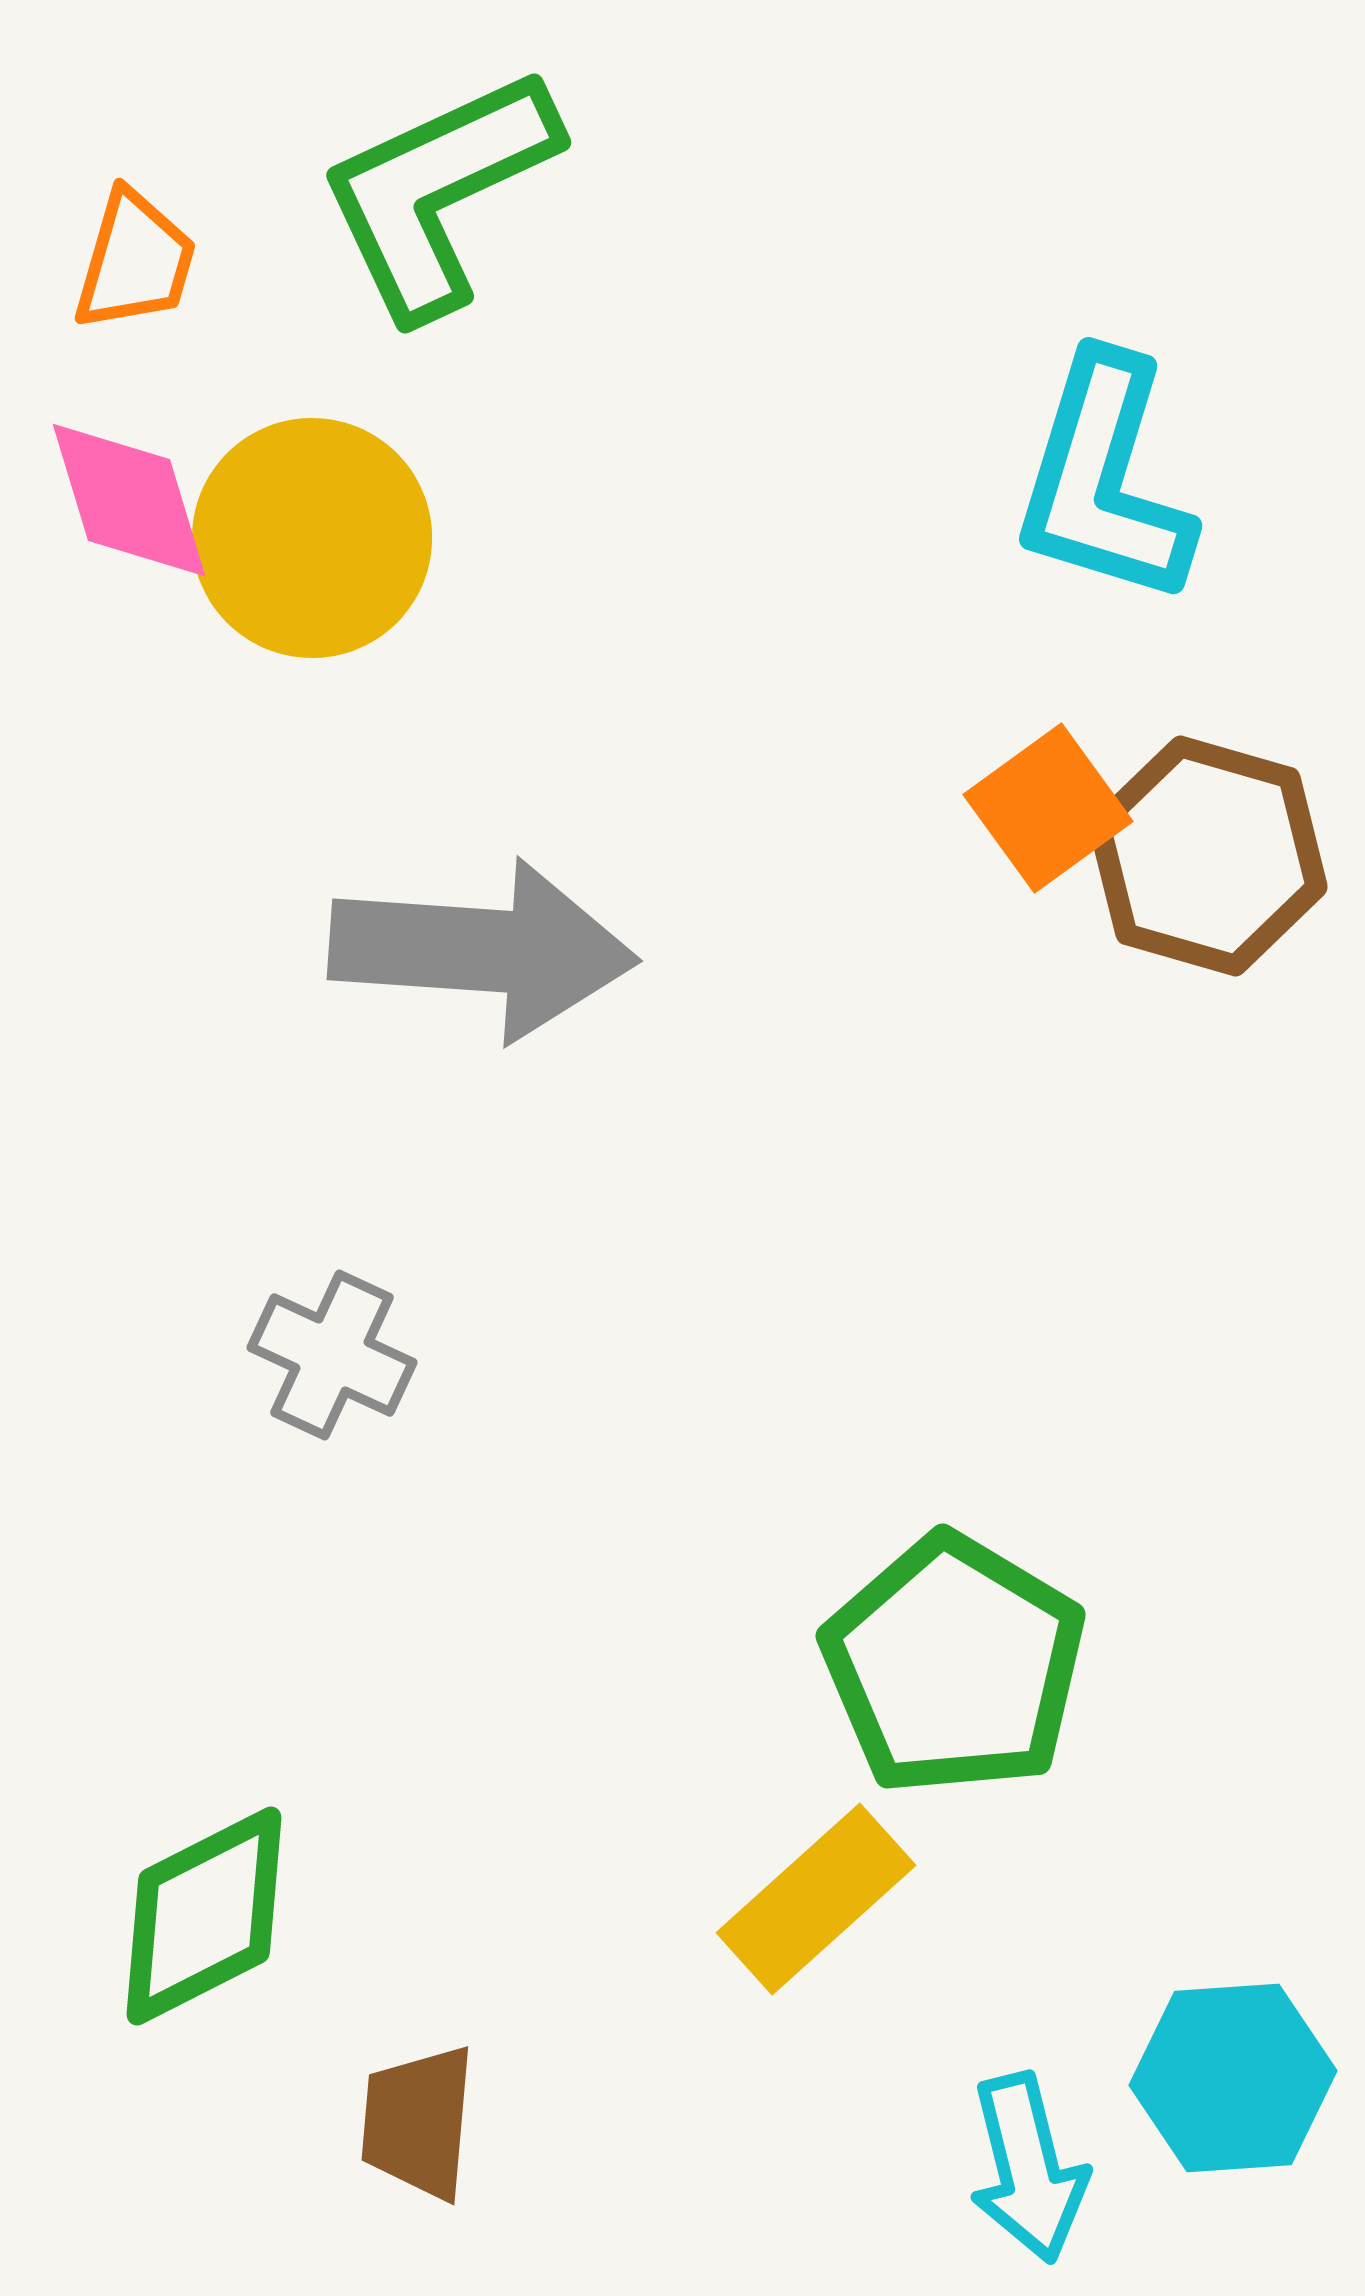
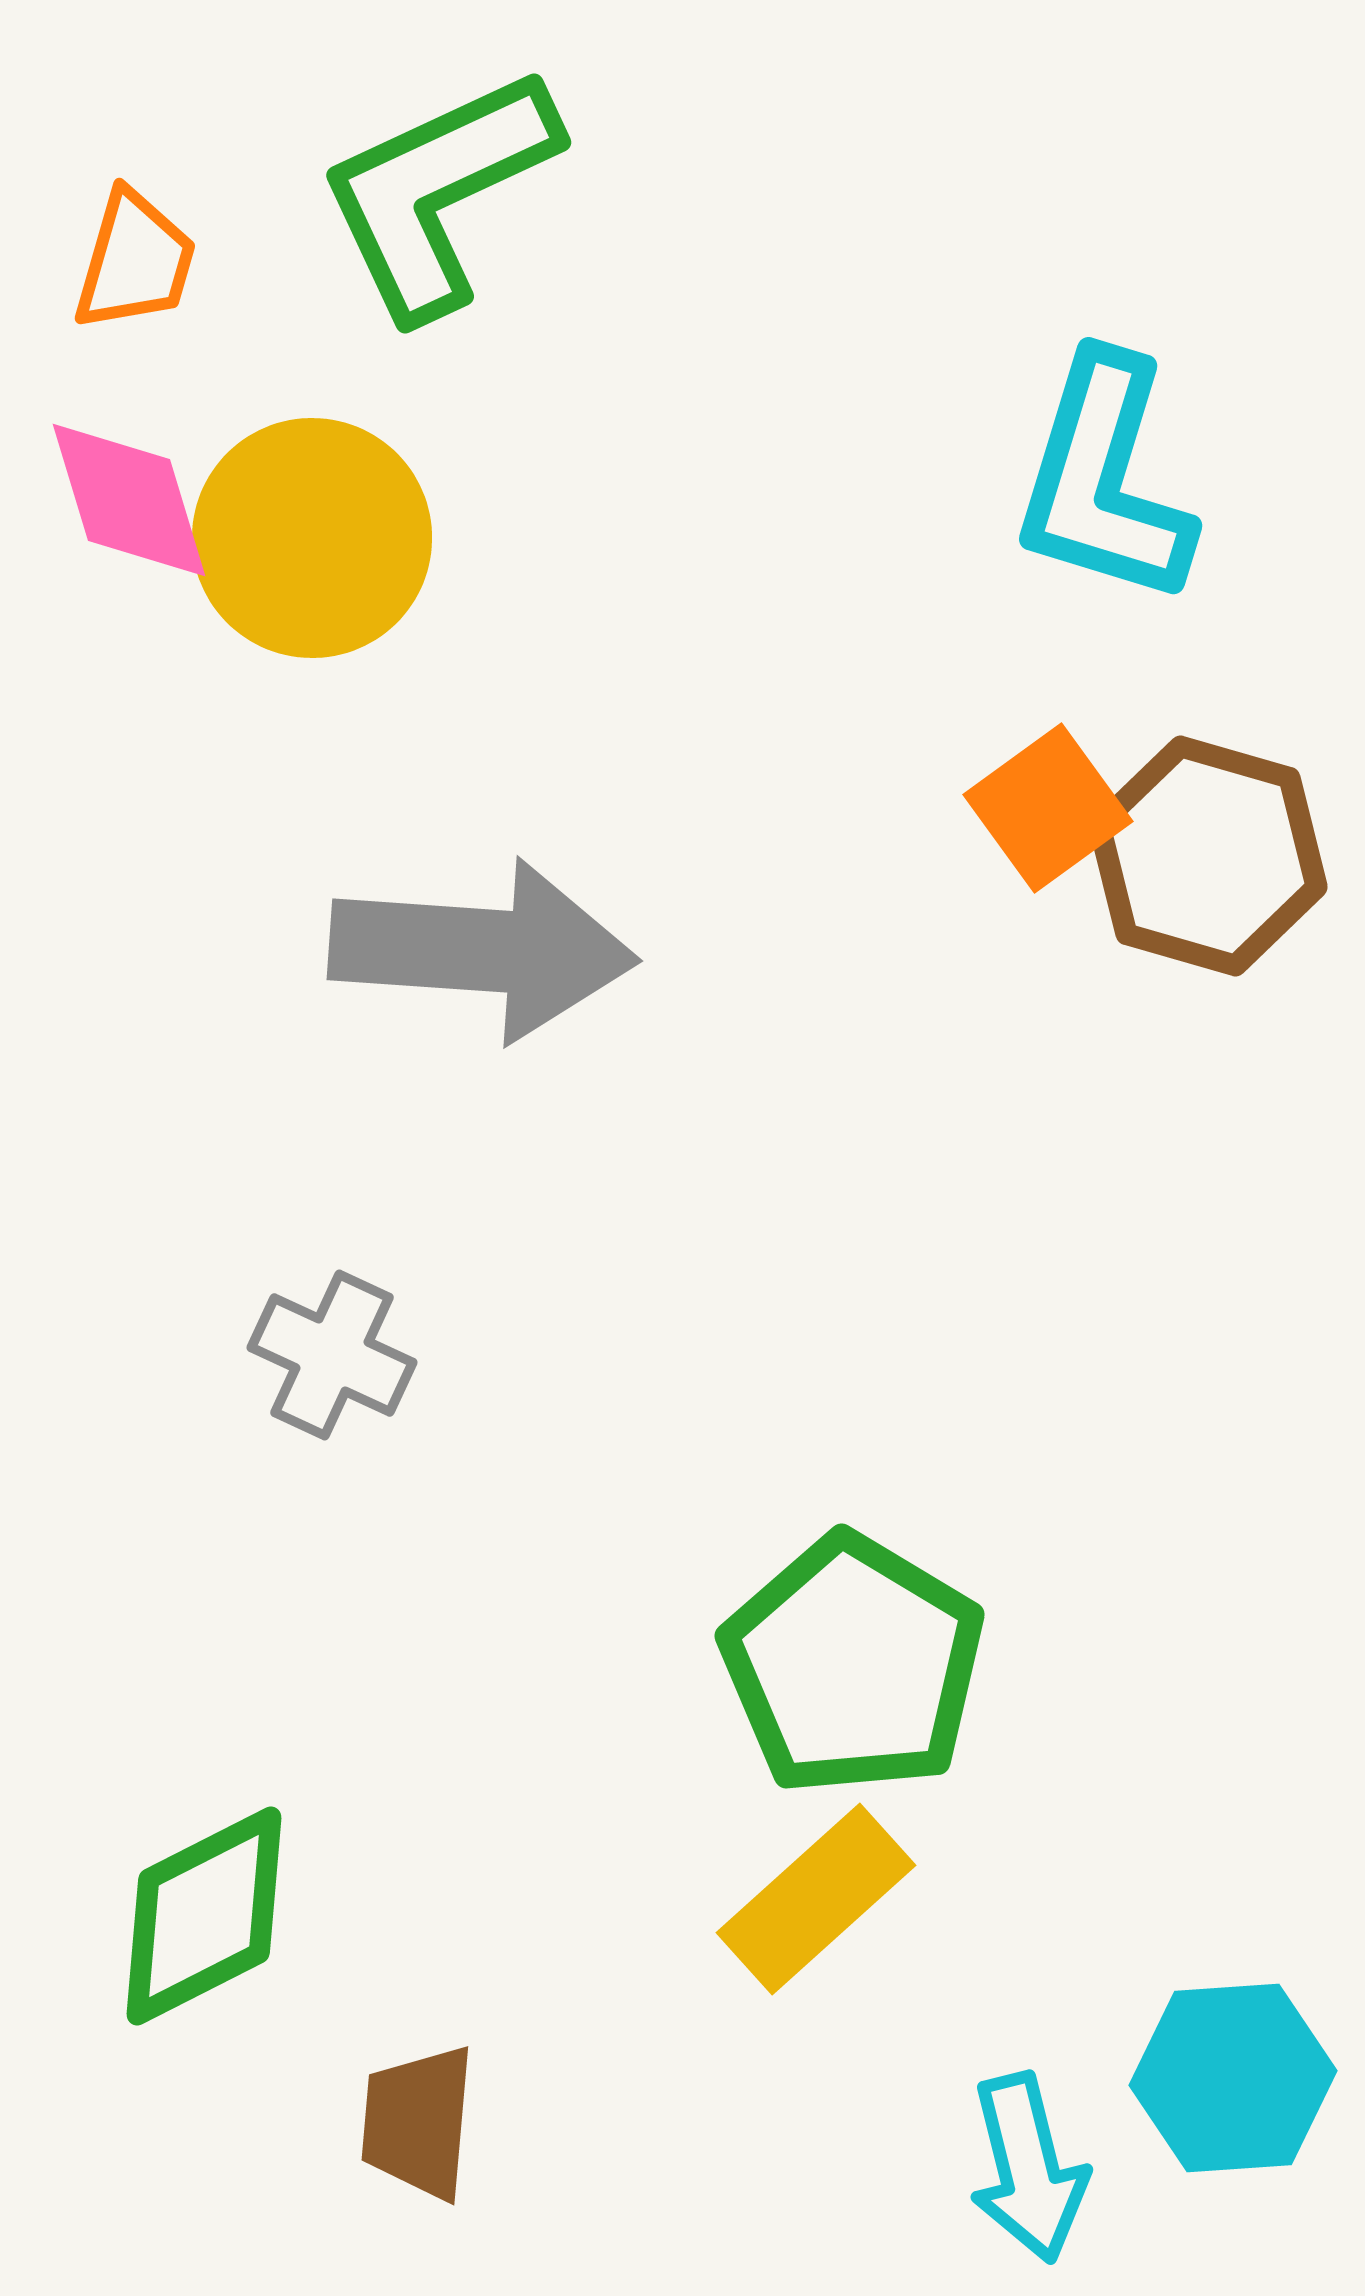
green pentagon: moved 101 px left
